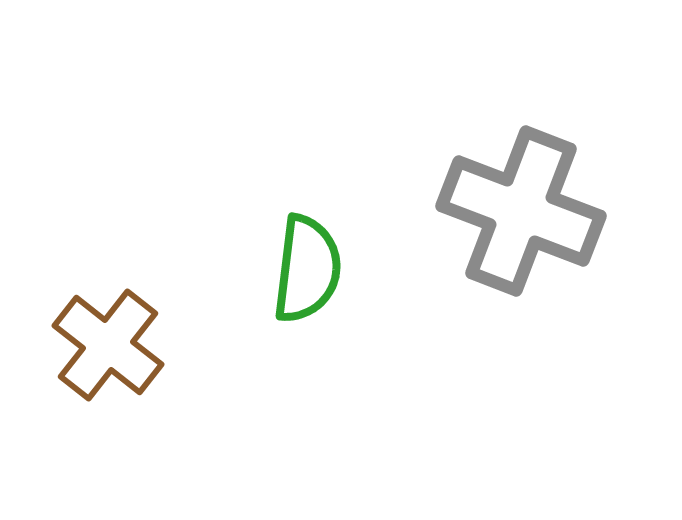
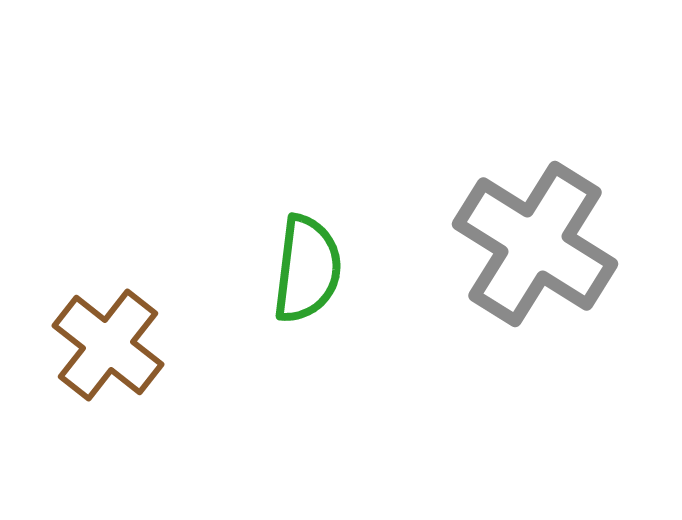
gray cross: moved 14 px right, 33 px down; rotated 11 degrees clockwise
